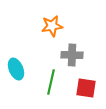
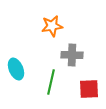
red square: moved 3 px right, 1 px down; rotated 10 degrees counterclockwise
